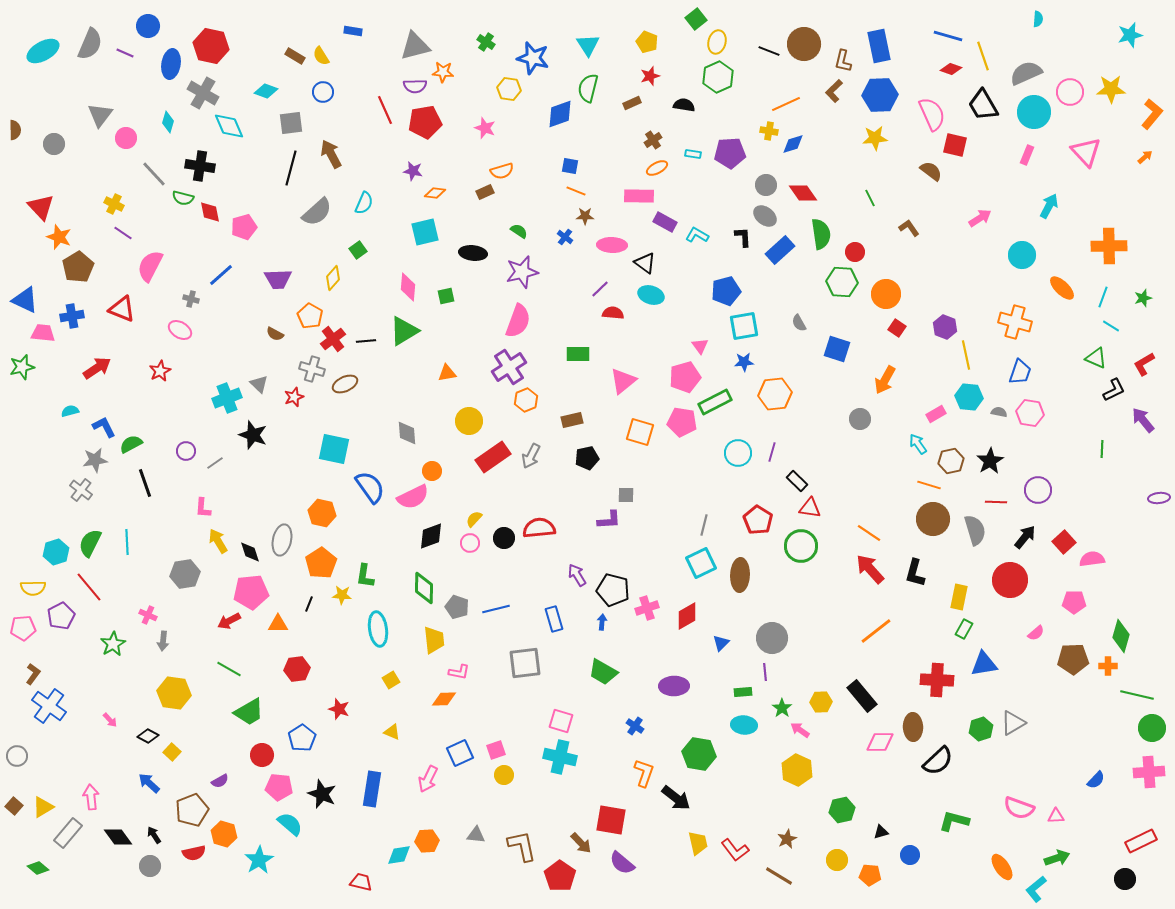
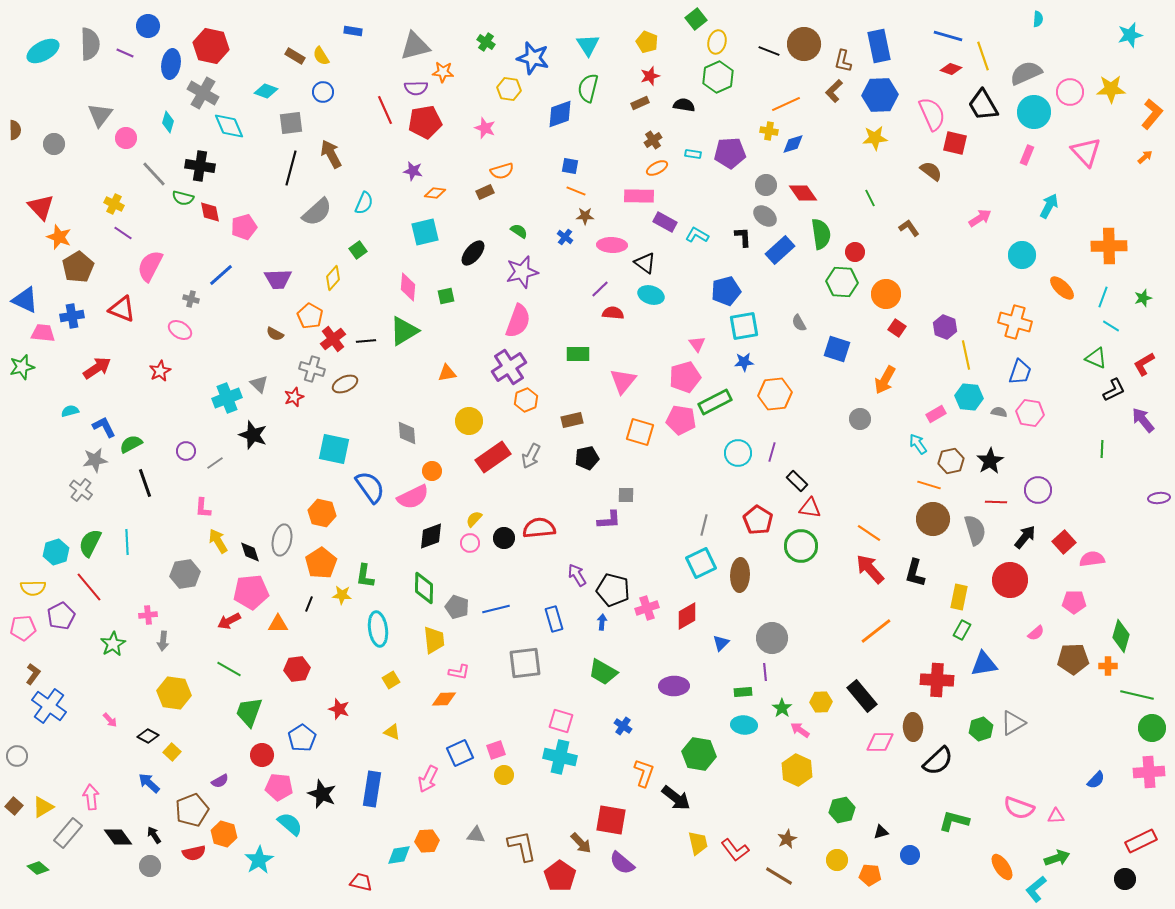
gray semicircle at (90, 44): rotated 24 degrees counterclockwise
purple semicircle at (415, 86): moved 1 px right, 2 px down
brown rectangle at (632, 103): moved 8 px right
red square at (955, 145): moved 2 px up
black ellipse at (473, 253): rotated 56 degrees counterclockwise
pink triangle at (700, 346): moved 3 px left, 2 px up
pink triangle at (623, 381): rotated 12 degrees counterclockwise
pink pentagon at (682, 422): moved 1 px left, 2 px up
pink cross at (148, 615): rotated 30 degrees counterclockwise
green rectangle at (964, 629): moved 2 px left, 1 px down
green trapezoid at (249, 712): rotated 140 degrees clockwise
blue cross at (635, 726): moved 12 px left
